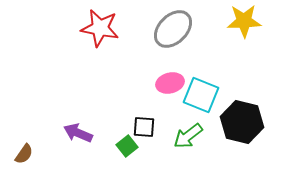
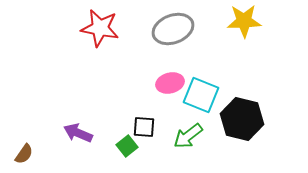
gray ellipse: rotated 24 degrees clockwise
black hexagon: moved 3 px up
